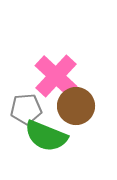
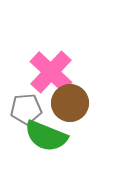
pink cross: moved 5 px left, 4 px up
brown circle: moved 6 px left, 3 px up
